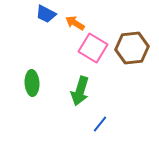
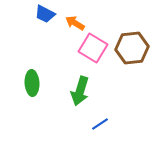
blue trapezoid: moved 1 px left
blue line: rotated 18 degrees clockwise
